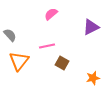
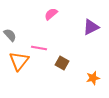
pink line: moved 8 px left, 2 px down; rotated 21 degrees clockwise
